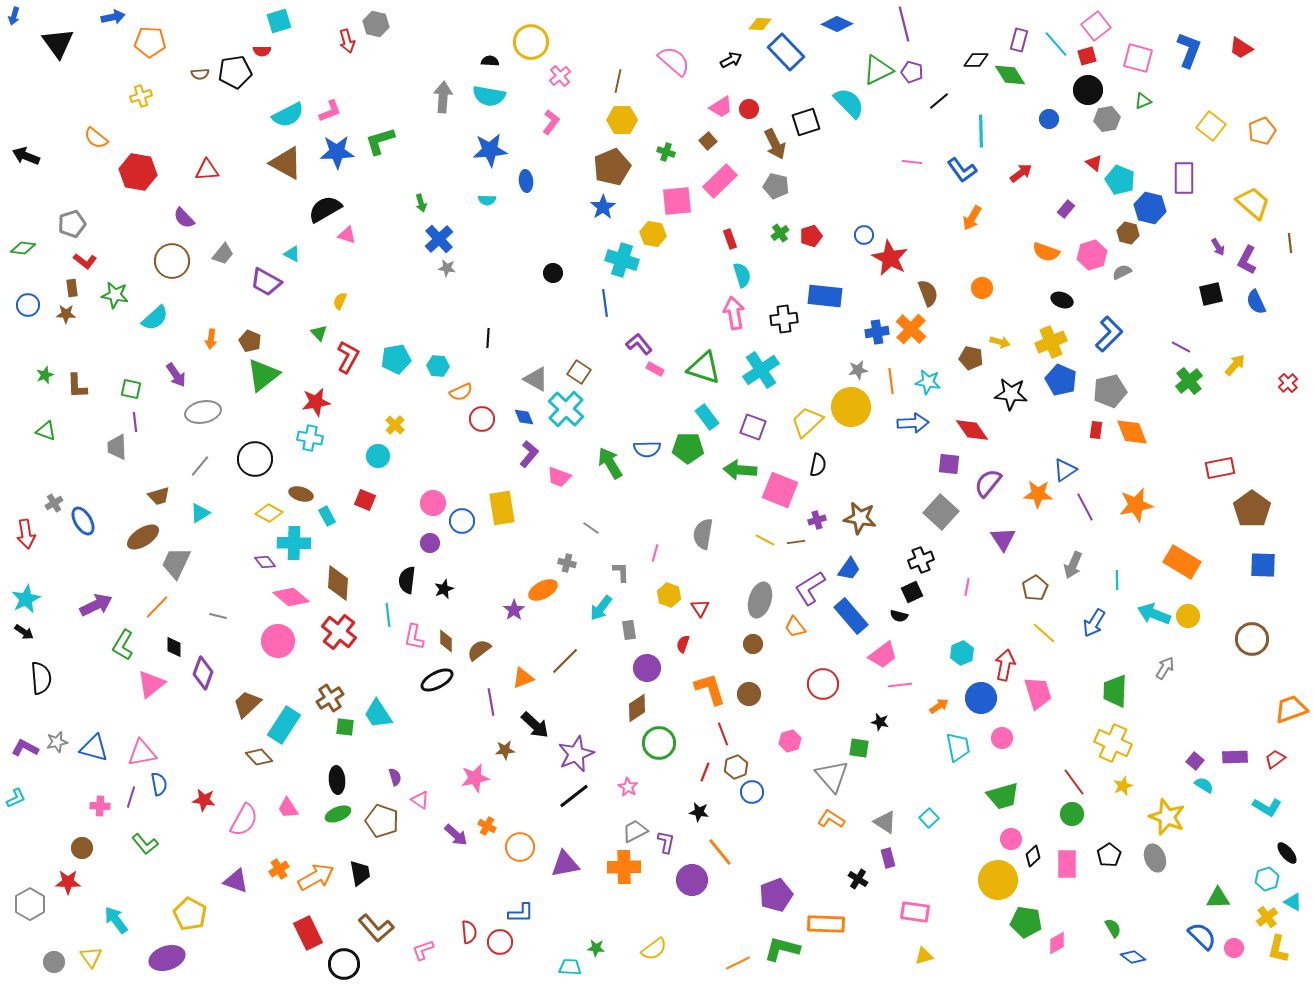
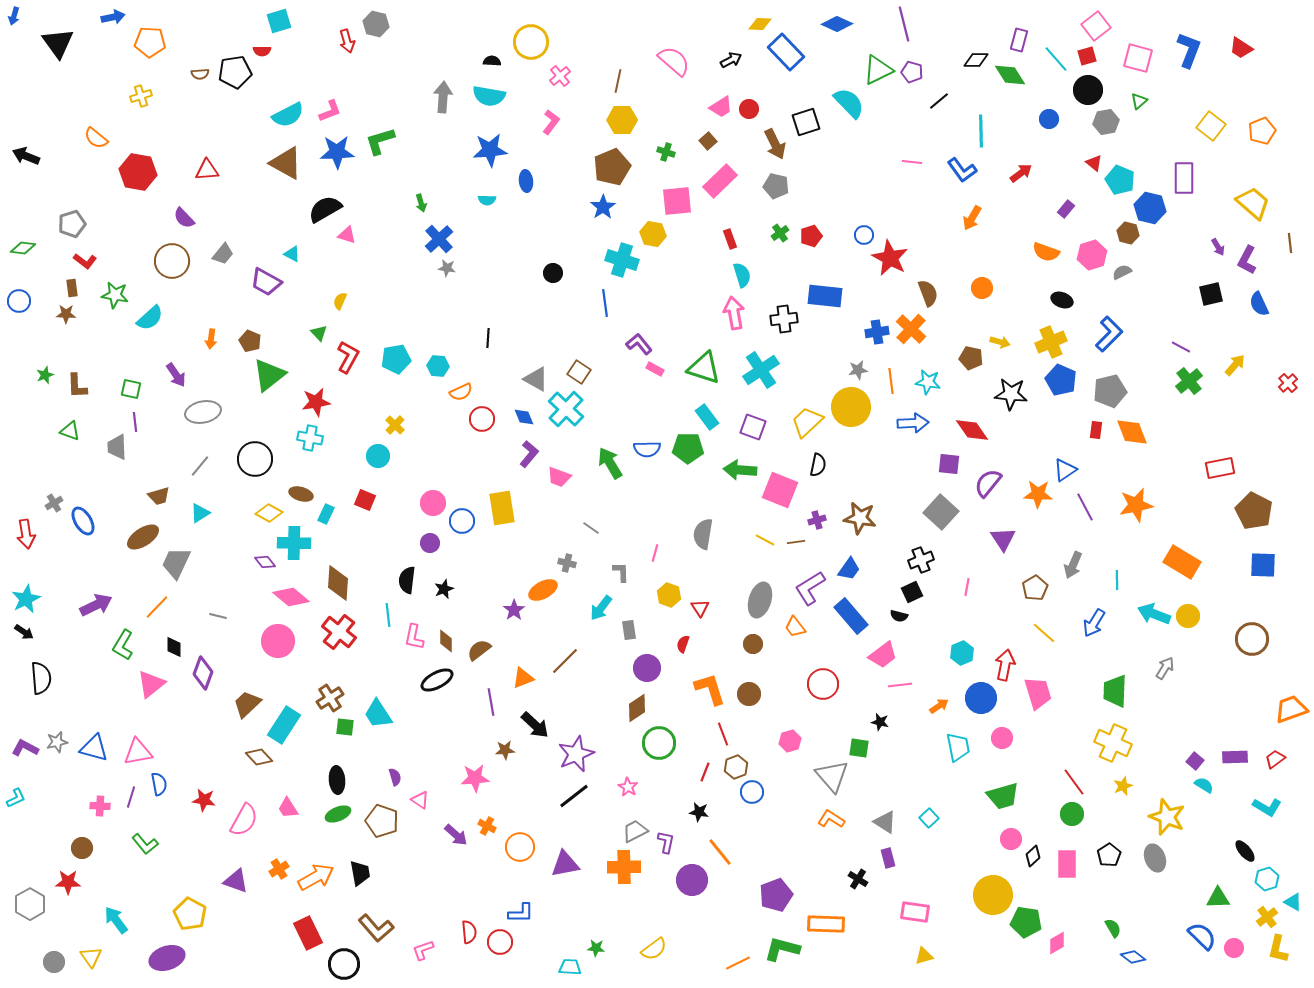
cyan line at (1056, 44): moved 15 px down
black semicircle at (490, 61): moved 2 px right
green triangle at (1143, 101): moved 4 px left; rotated 18 degrees counterclockwise
gray hexagon at (1107, 119): moved 1 px left, 3 px down
blue semicircle at (1256, 302): moved 3 px right, 2 px down
blue circle at (28, 305): moved 9 px left, 4 px up
cyan semicircle at (155, 318): moved 5 px left
green triangle at (263, 375): moved 6 px right
green triangle at (46, 431): moved 24 px right
brown pentagon at (1252, 509): moved 2 px right, 2 px down; rotated 9 degrees counterclockwise
cyan rectangle at (327, 516): moved 1 px left, 2 px up; rotated 54 degrees clockwise
pink triangle at (142, 753): moved 4 px left, 1 px up
pink star at (475, 778): rotated 8 degrees clockwise
black ellipse at (1287, 853): moved 42 px left, 2 px up
yellow circle at (998, 880): moved 5 px left, 15 px down
